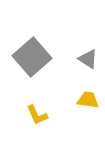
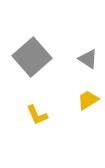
yellow trapezoid: rotated 40 degrees counterclockwise
